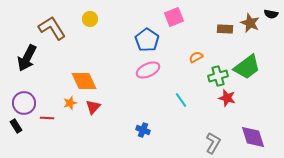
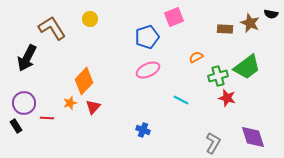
blue pentagon: moved 3 px up; rotated 20 degrees clockwise
orange diamond: rotated 68 degrees clockwise
cyan line: rotated 28 degrees counterclockwise
